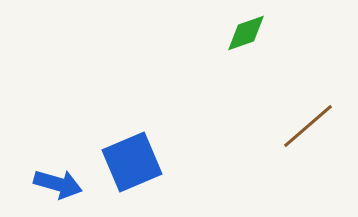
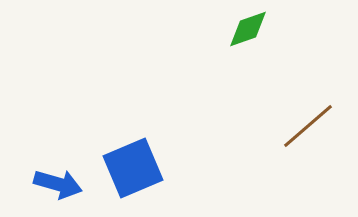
green diamond: moved 2 px right, 4 px up
blue square: moved 1 px right, 6 px down
